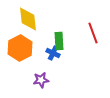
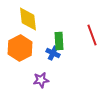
red line: moved 1 px left, 2 px down
